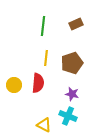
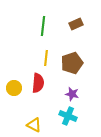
yellow circle: moved 3 px down
yellow triangle: moved 10 px left
